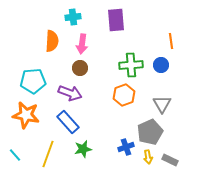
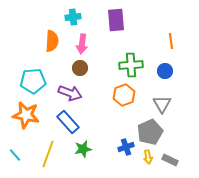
blue circle: moved 4 px right, 6 px down
